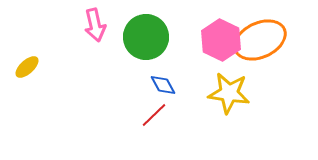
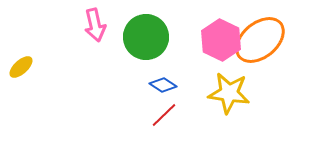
orange ellipse: rotated 15 degrees counterclockwise
yellow ellipse: moved 6 px left
blue diamond: rotated 28 degrees counterclockwise
red line: moved 10 px right
